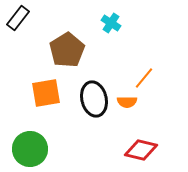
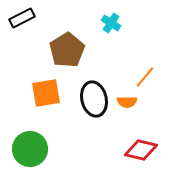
black rectangle: moved 4 px right; rotated 25 degrees clockwise
orange line: moved 1 px right, 1 px up
